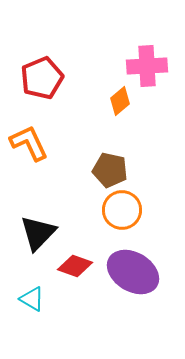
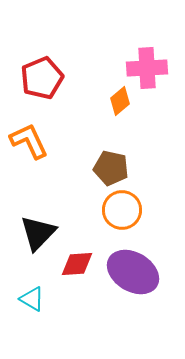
pink cross: moved 2 px down
orange L-shape: moved 2 px up
brown pentagon: moved 1 px right, 2 px up
red diamond: moved 2 px right, 2 px up; rotated 24 degrees counterclockwise
